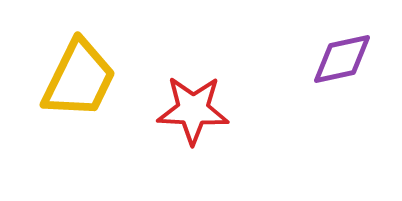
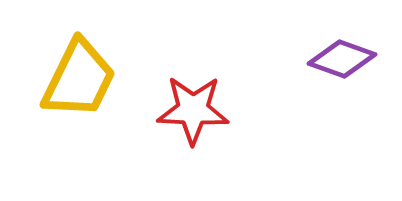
purple diamond: rotated 32 degrees clockwise
